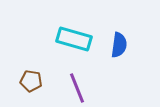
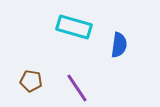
cyan rectangle: moved 12 px up
purple line: rotated 12 degrees counterclockwise
